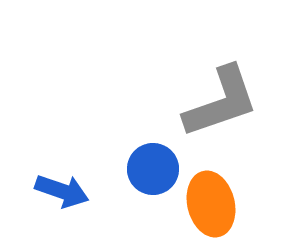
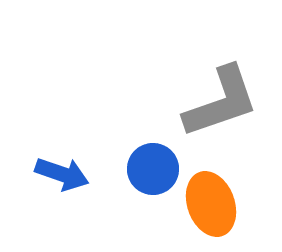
blue arrow: moved 17 px up
orange ellipse: rotated 6 degrees counterclockwise
